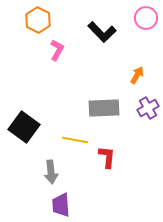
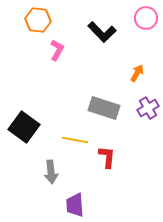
orange hexagon: rotated 20 degrees counterclockwise
orange arrow: moved 2 px up
gray rectangle: rotated 20 degrees clockwise
purple trapezoid: moved 14 px right
